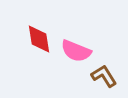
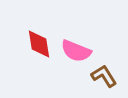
red diamond: moved 5 px down
